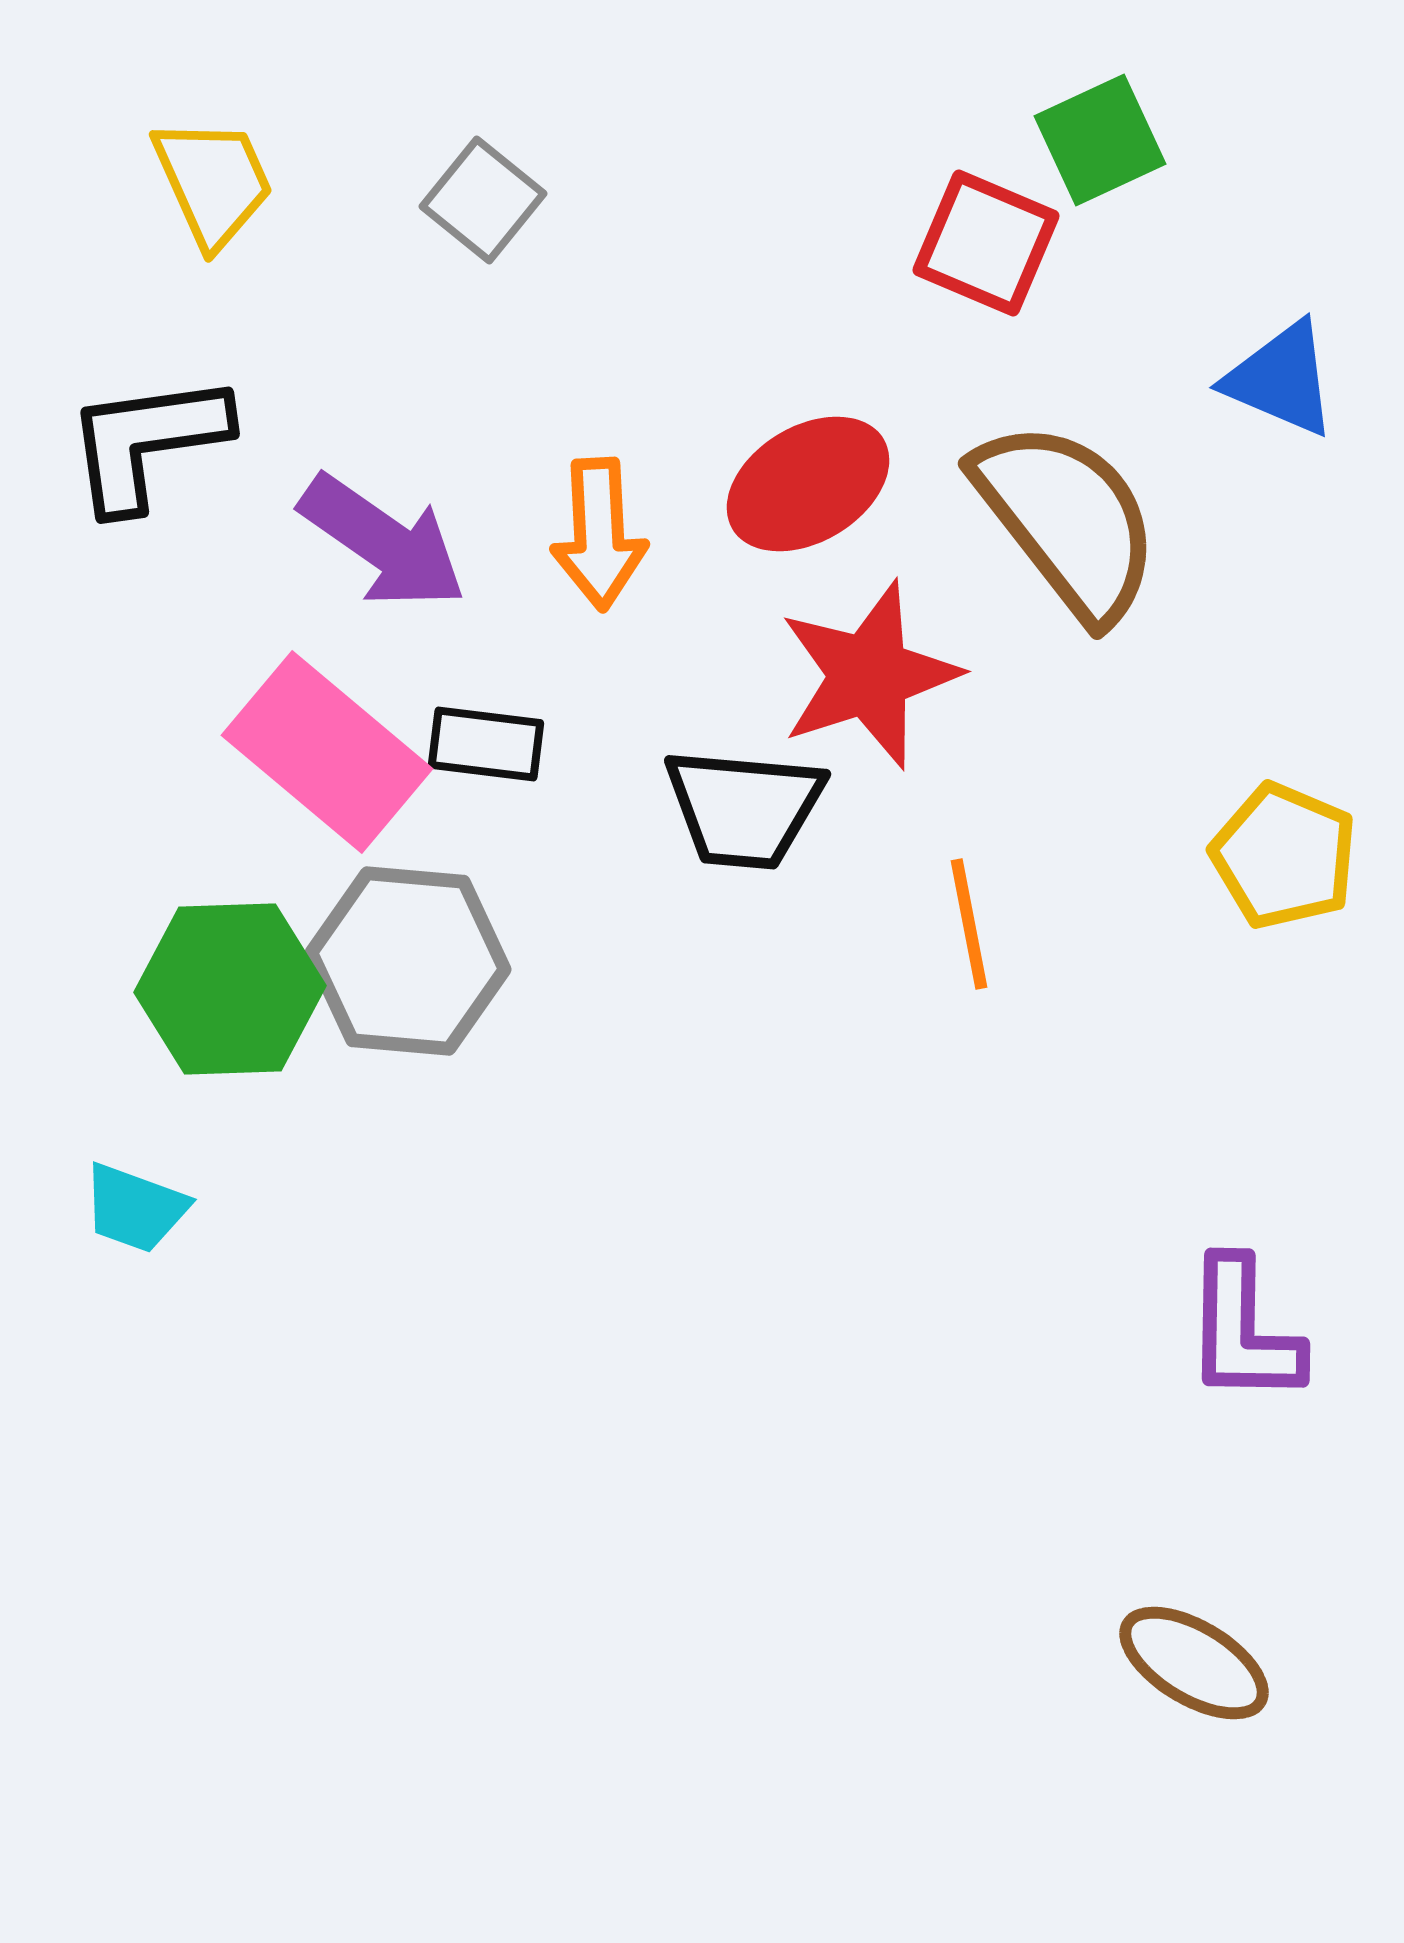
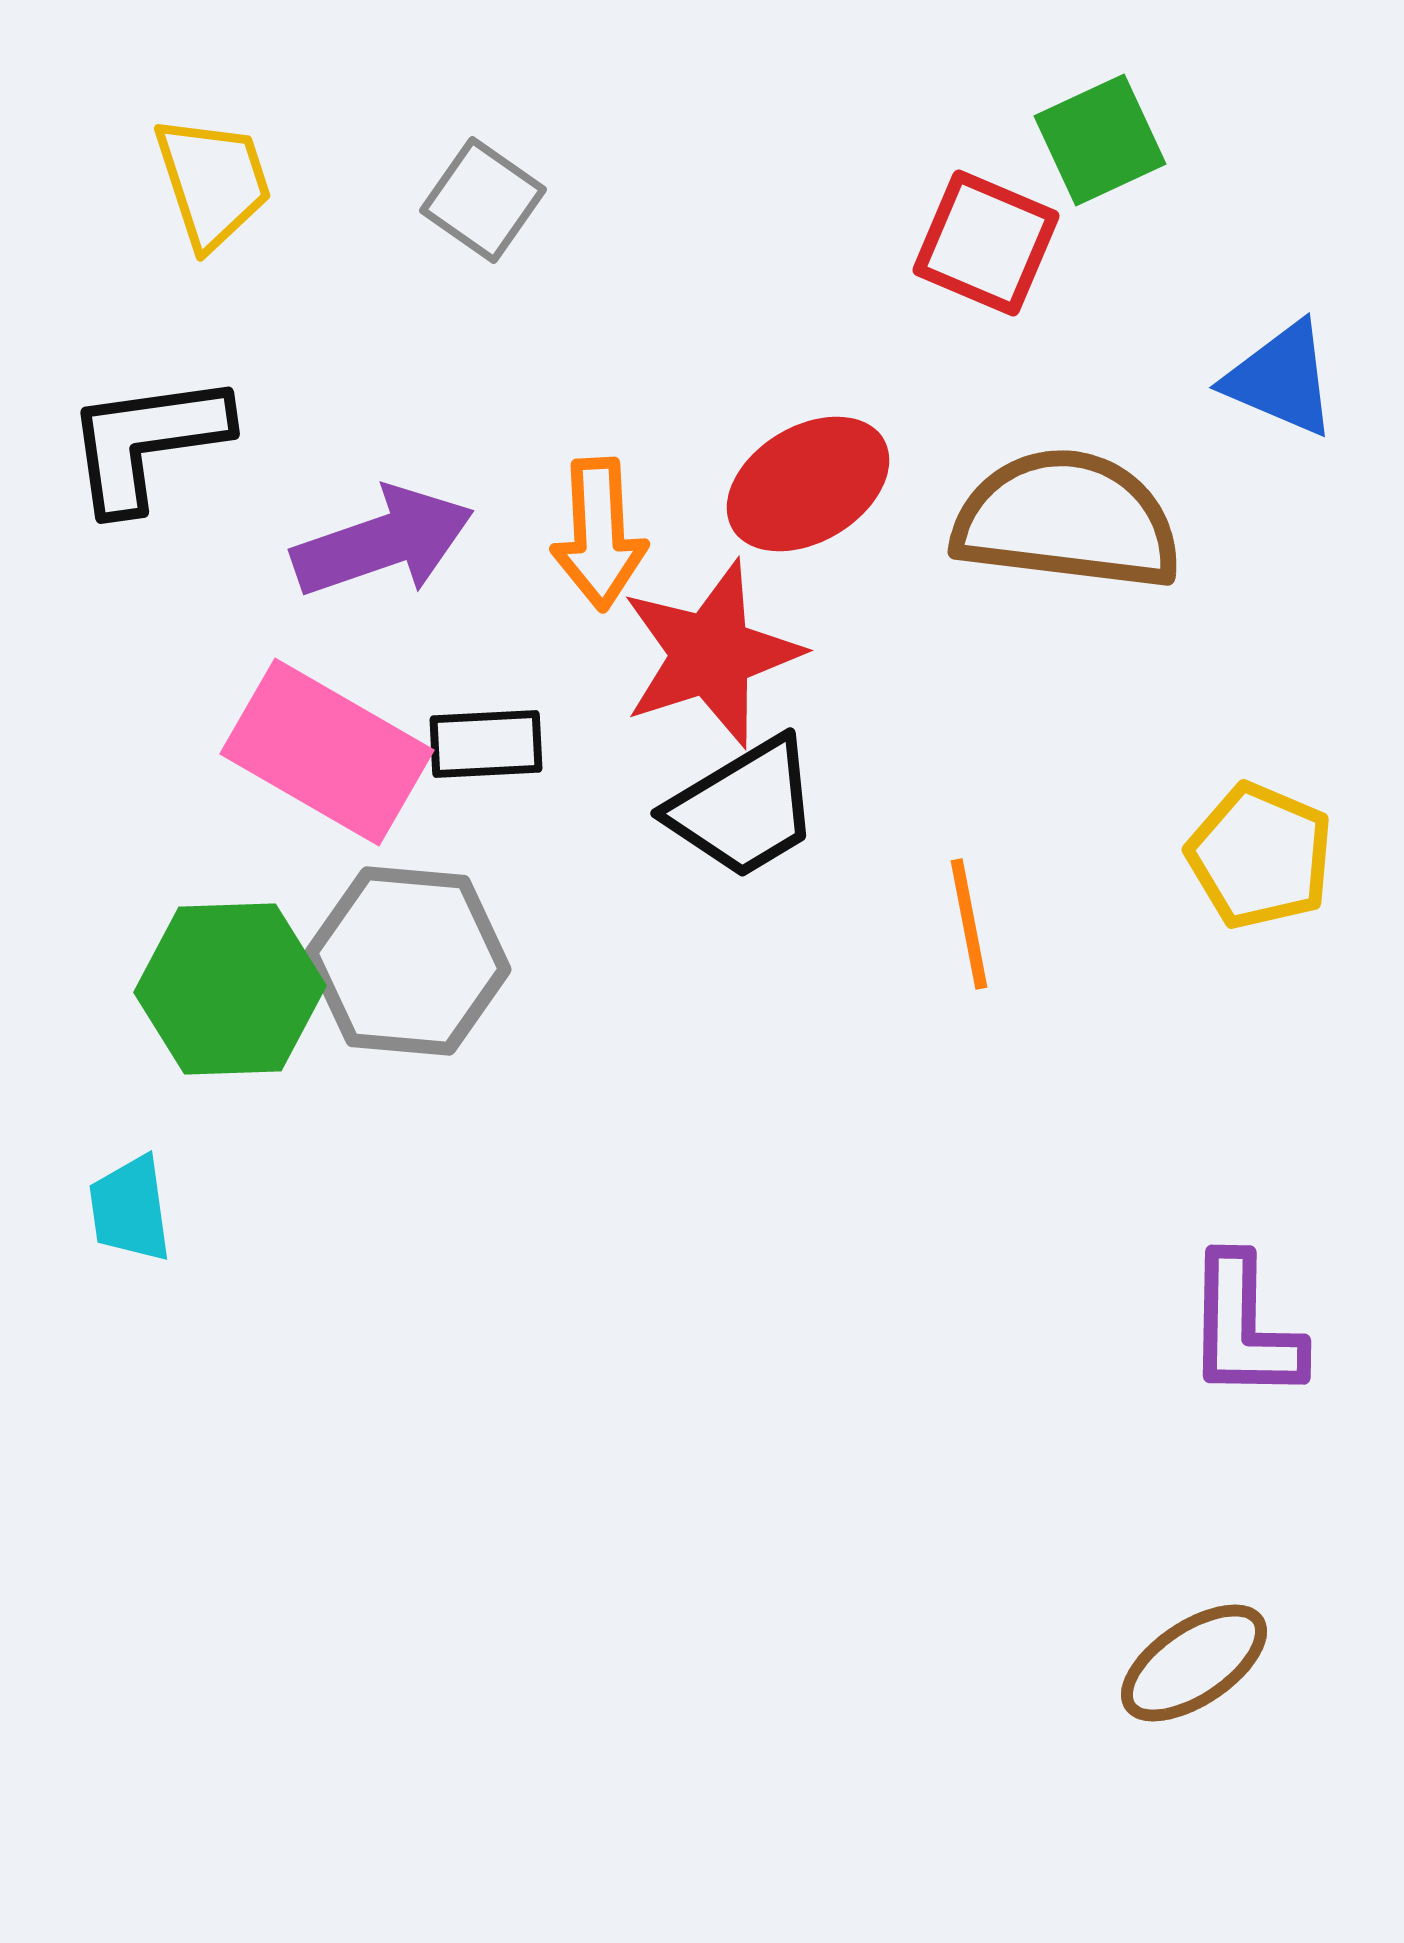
yellow trapezoid: rotated 6 degrees clockwise
gray square: rotated 4 degrees counterclockwise
brown semicircle: rotated 45 degrees counterclockwise
purple arrow: rotated 54 degrees counterclockwise
red star: moved 158 px left, 21 px up
black rectangle: rotated 10 degrees counterclockwise
pink rectangle: rotated 10 degrees counterclockwise
black trapezoid: rotated 36 degrees counterclockwise
yellow pentagon: moved 24 px left
cyan trapezoid: moved 5 px left, 1 px down; rotated 62 degrees clockwise
purple L-shape: moved 1 px right, 3 px up
brown ellipse: rotated 65 degrees counterclockwise
